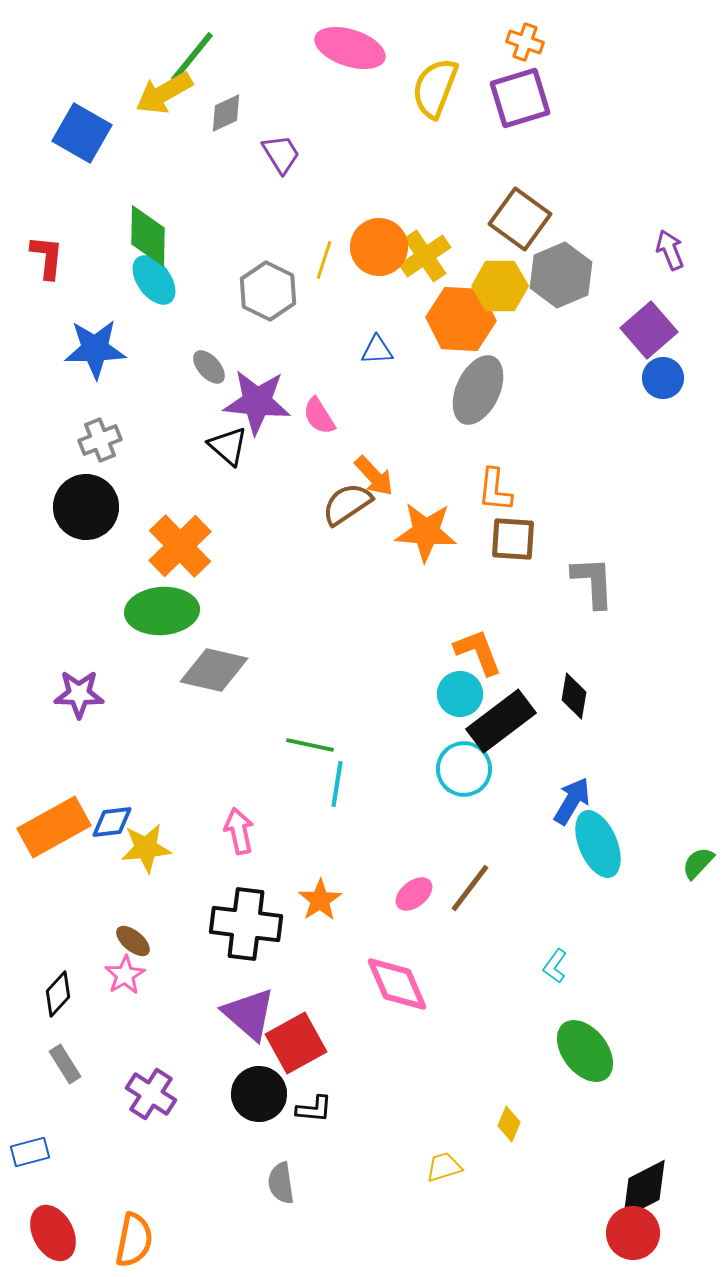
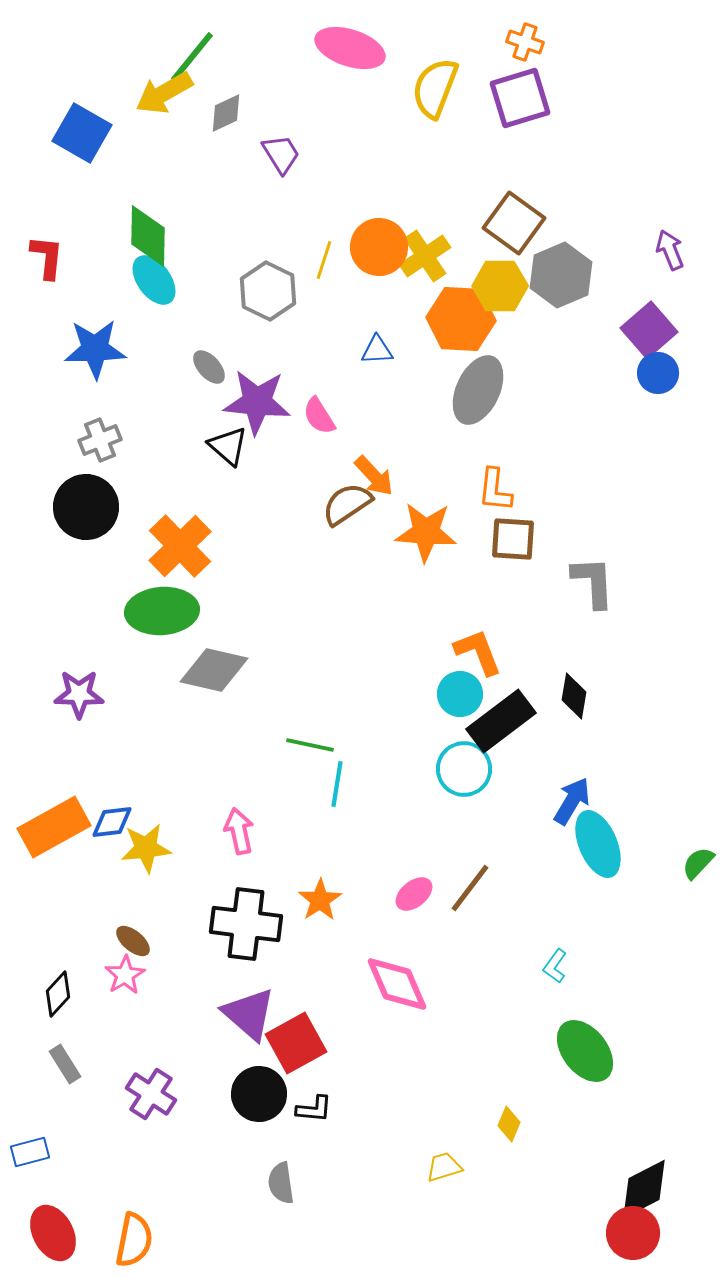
brown square at (520, 219): moved 6 px left, 4 px down
blue circle at (663, 378): moved 5 px left, 5 px up
